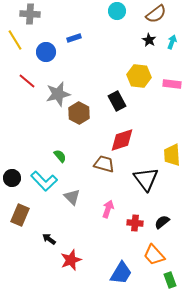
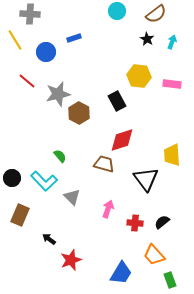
black star: moved 2 px left, 1 px up
